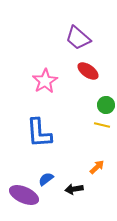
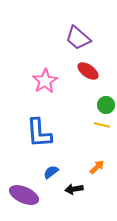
blue semicircle: moved 5 px right, 7 px up
